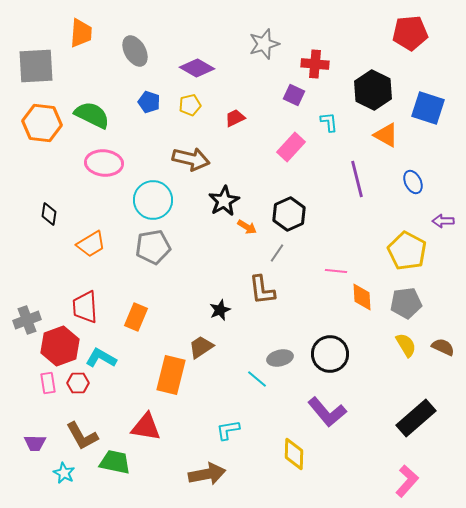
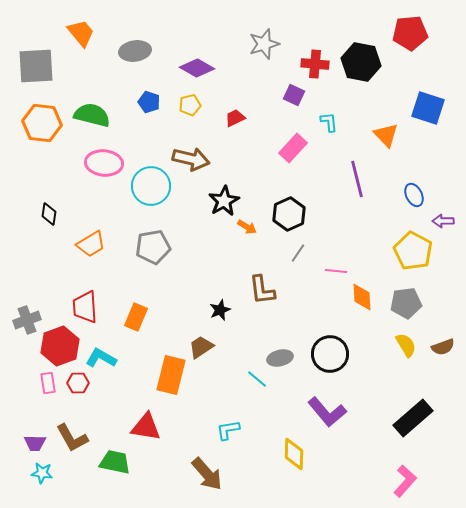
orange trapezoid at (81, 33): rotated 44 degrees counterclockwise
gray ellipse at (135, 51): rotated 68 degrees counterclockwise
black hexagon at (373, 90): moved 12 px left, 28 px up; rotated 15 degrees counterclockwise
green semicircle at (92, 115): rotated 12 degrees counterclockwise
orange triangle at (386, 135): rotated 16 degrees clockwise
pink rectangle at (291, 147): moved 2 px right, 1 px down
blue ellipse at (413, 182): moved 1 px right, 13 px down
cyan circle at (153, 200): moved 2 px left, 14 px up
yellow pentagon at (407, 251): moved 6 px right
gray line at (277, 253): moved 21 px right
brown semicircle at (443, 347): rotated 135 degrees clockwise
black rectangle at (416, 418): moved 3 px left
brown L-shape at (82, 436): moved 10 px left, 2 px down
cyan star at (64, 473): moved 22 px left; rotated 20 degrees counterclockwise
brown arrow at (207, 474): rotated 60 degrees clockwise
pink L-shape at (407, 481): moved 2 px left
